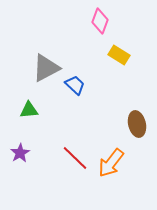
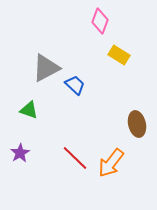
green triangle: rotated 24 degrees clockwise
